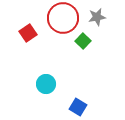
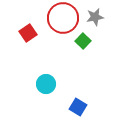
gray star: moved 2 px left
